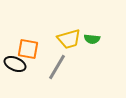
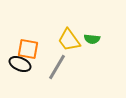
yellow trapezoid: moved 1 px down; rotated 70 degrees clockwise
black ellipse: moved 5 px right
